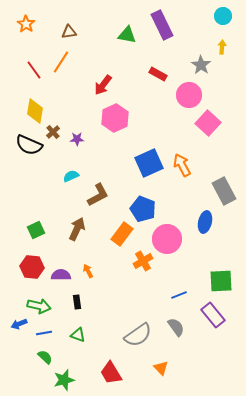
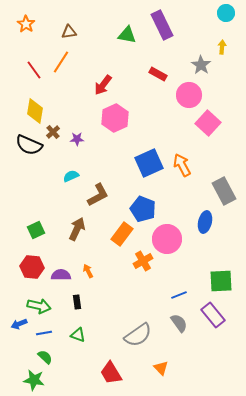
cyan circle at (223, 16): moved 3 px right, 3 px up
gray semicircle at (176, 327): moved 3 px right, 4 px up
green star at (64, 380): moved 30 px left; rotated 25 degrees clockwise
